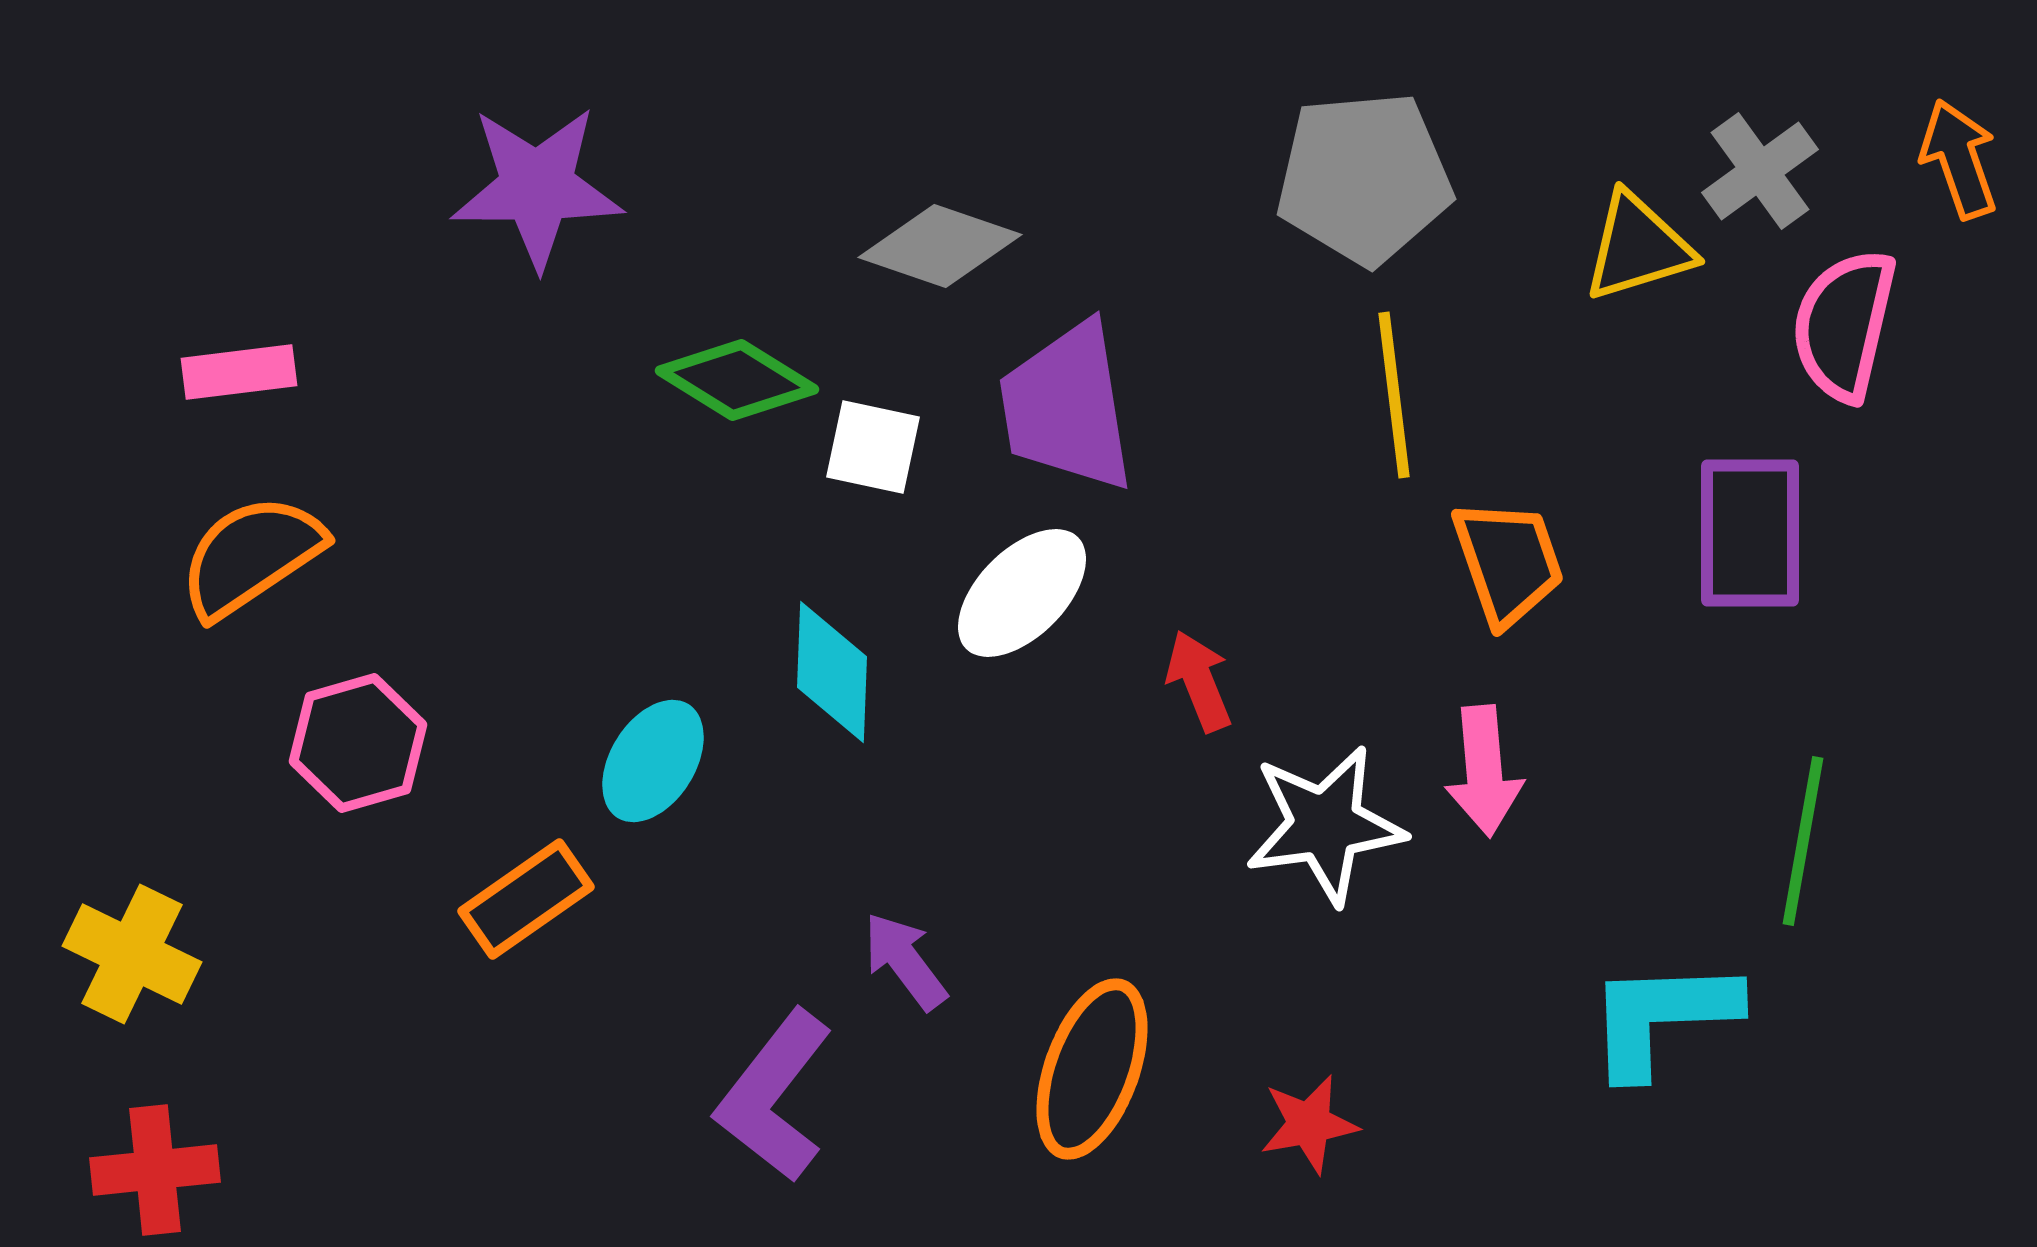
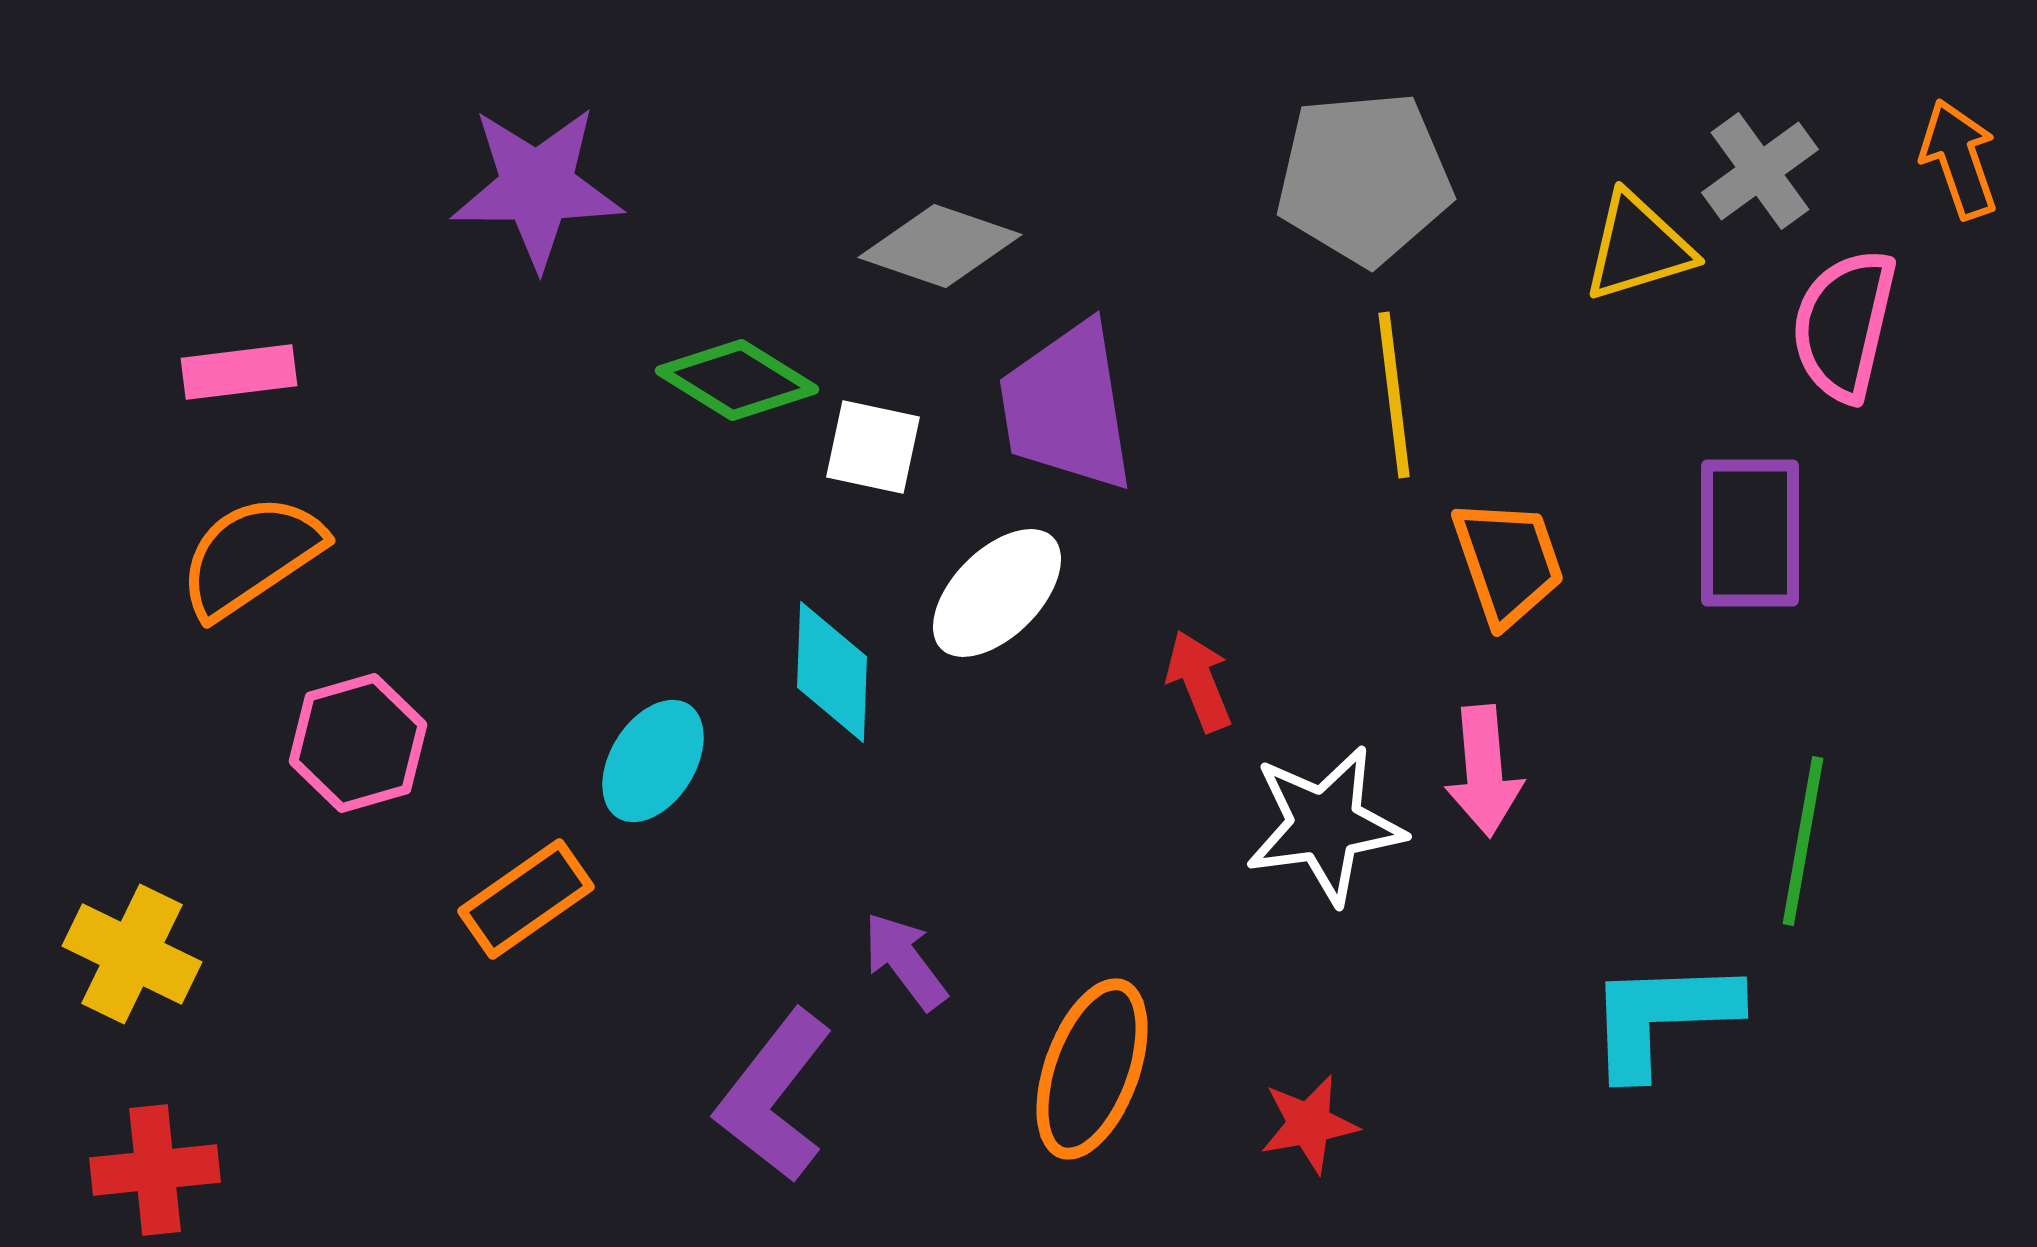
white ellipse: moved 25 px left
